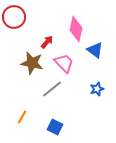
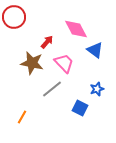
pink diamond: rotated 40 degrees counterclockwise
blue square: moved 25 px right, 19 px up
